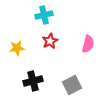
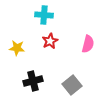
cyan cross: rotated 18 degrees clockwise
yellow star: rotated 14 degrees clockwise
gray square: rotated 12 degrees counterclockwise
